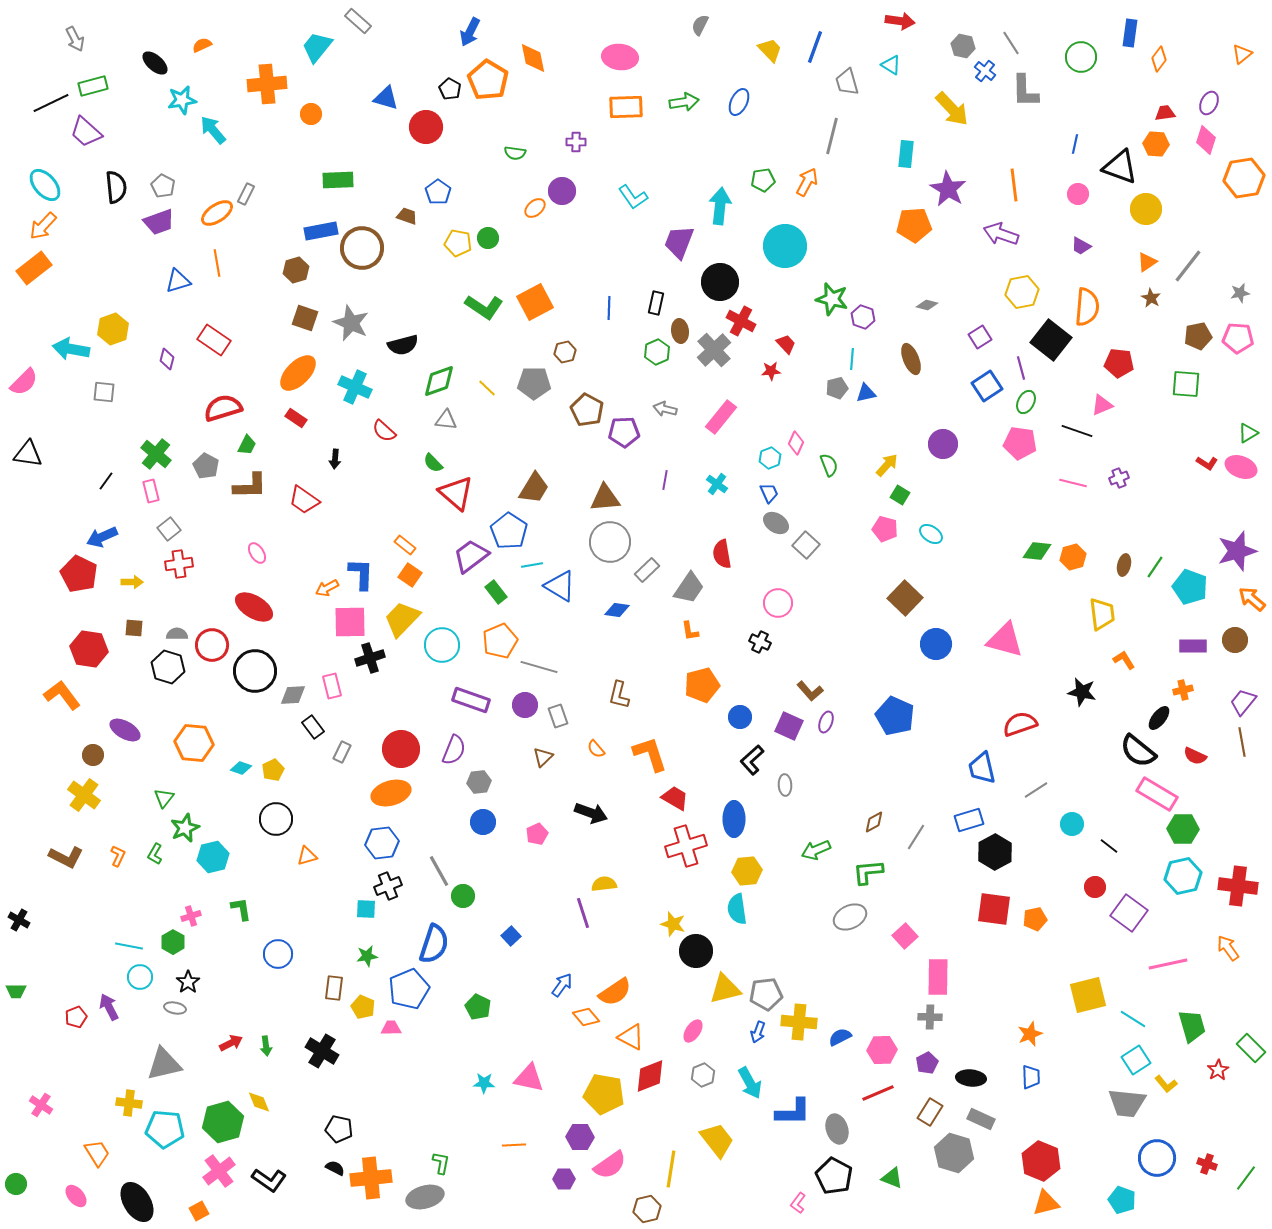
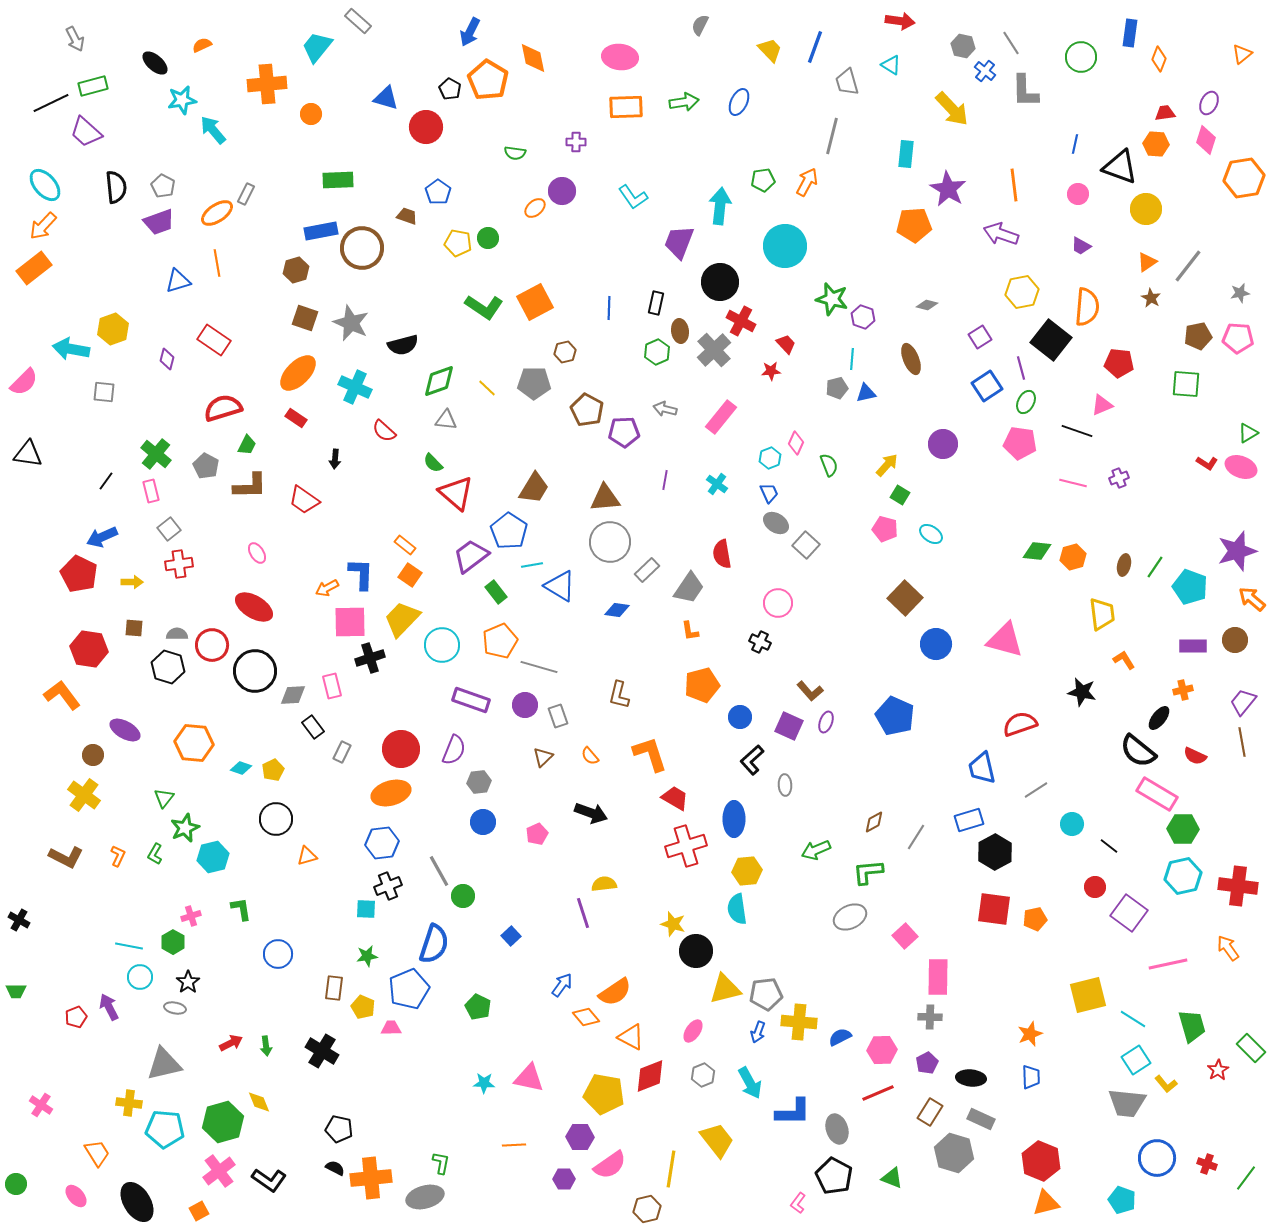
orange diamond at (1159, 59): rotated 15 degrees counterclockwise
orange semicircle at (596, 749): moved 6 px left, 7 px down
